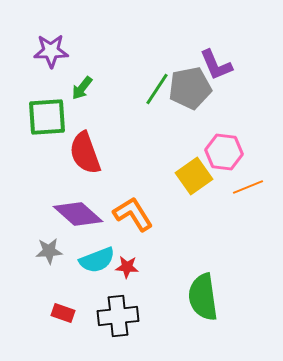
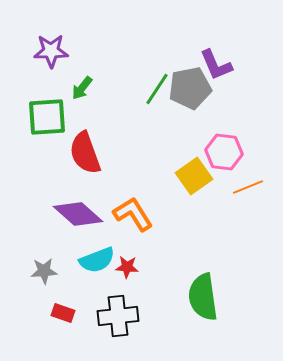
gray star: moved 5 px left, 20 px down
